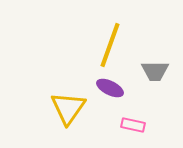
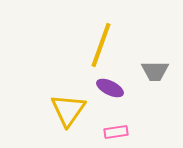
yellow line: moved 9 px left
yellow triangle: moved 2 px down
pink rectangle: moved 17 px left, 7 px down; rotated 20 degrees counterclockwise
